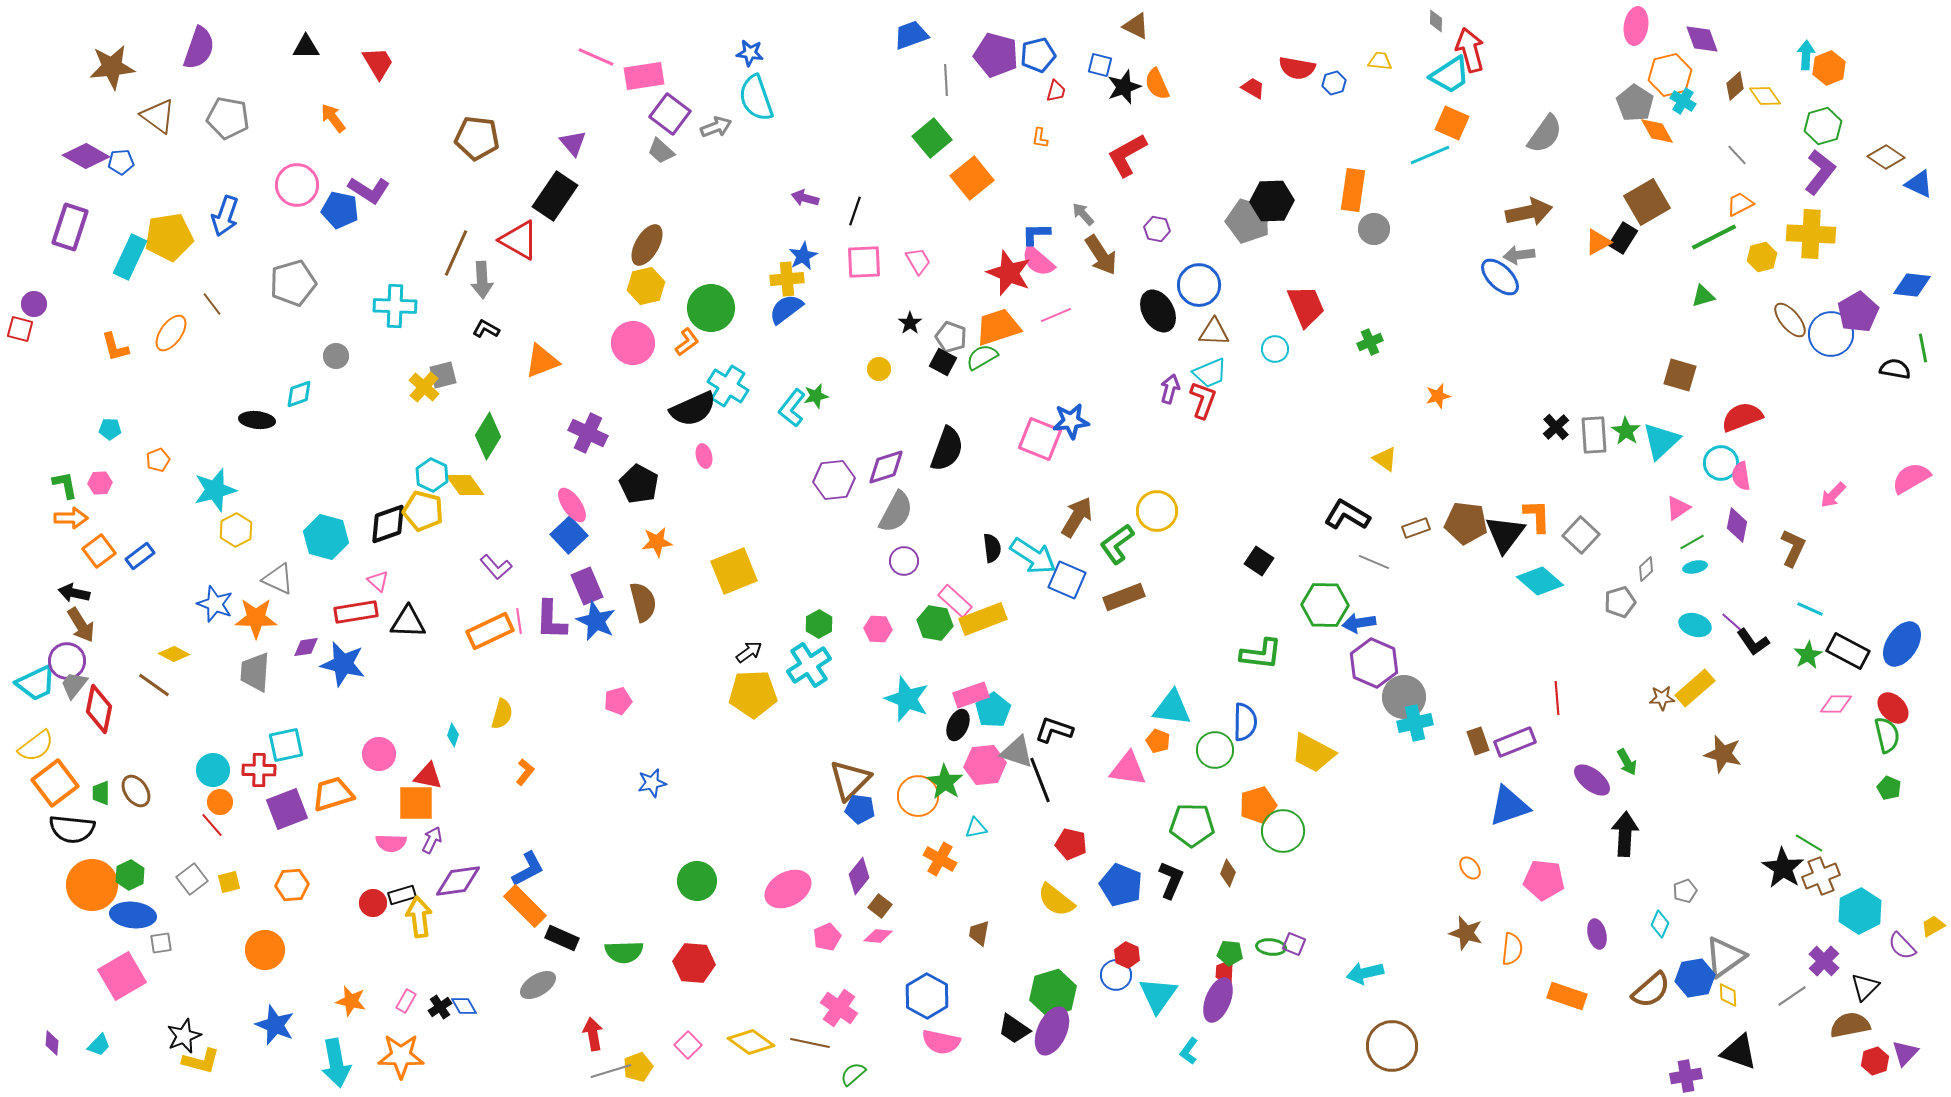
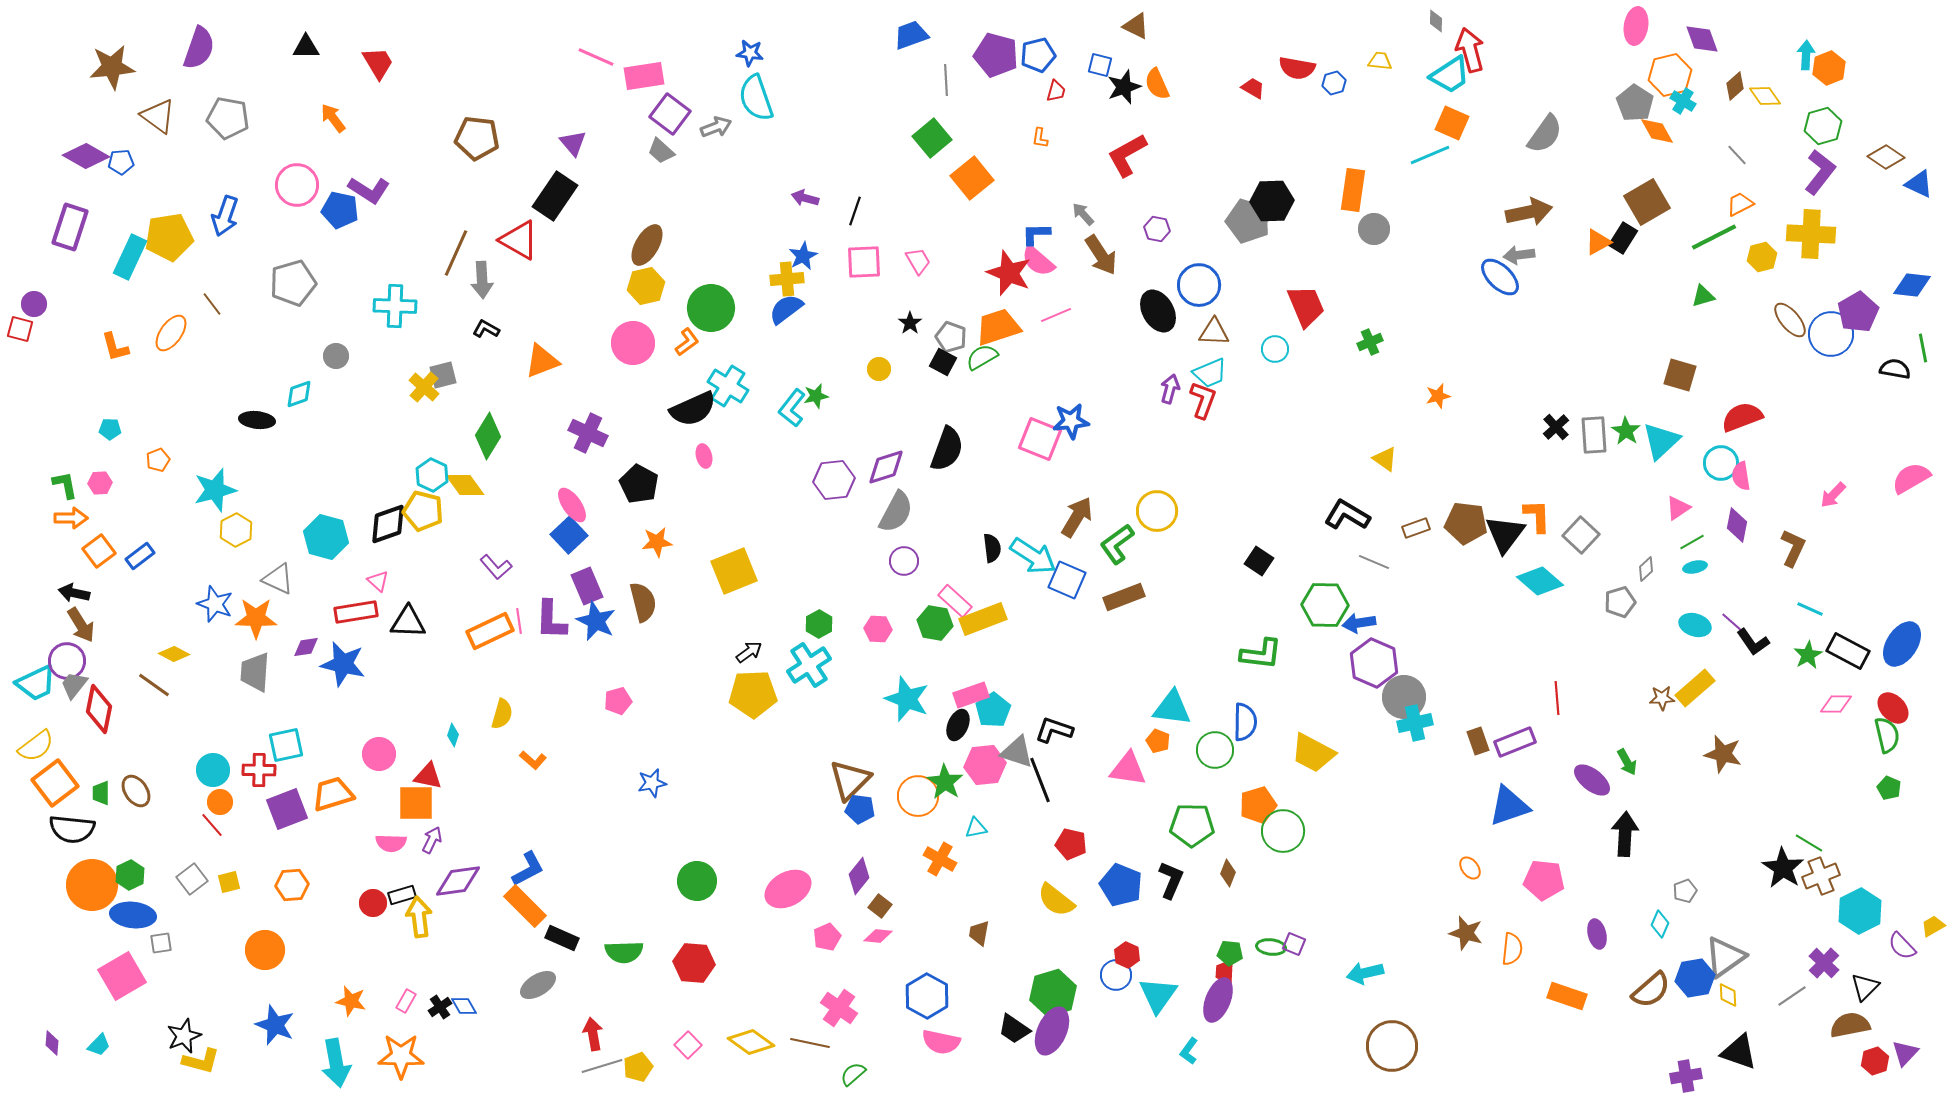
orange L-shape at (525, 772): moved 8 px right, 12 px up; rotated 92 degrees clockwise
purple cross at (1824, 961): moved 2 px down
gray line at (611, 1071): moved 9 px left, 5 px up
